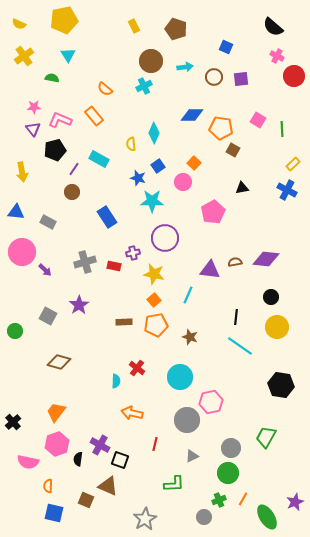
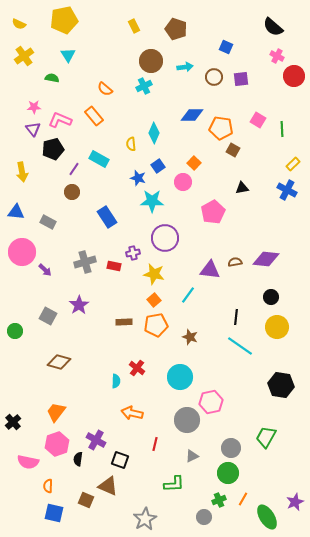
black pentagon at (55, 150): moved 2 px left, 1 px up
cyan line at (188, 295): rotated 12 degrees clockwise
purple cross at (100, 445): moved 4 px left, 5 px up
